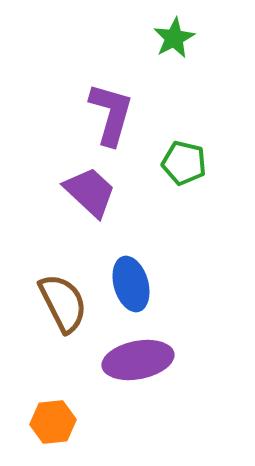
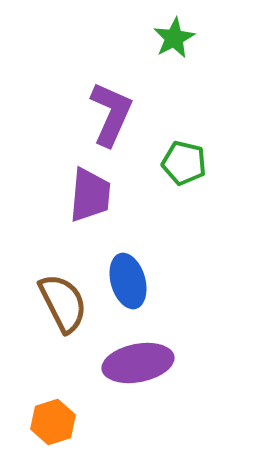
purple L-shape: rotated 8 degrees clockwise
purple trapezoid: moved 3 px down; rotated 52 degrees clockwise
blue ellipse: moved 3 px left, 3 px up
purple ellipse: moved 3 px down
orange hexagon: rotated 12 degrees counterclockwise
